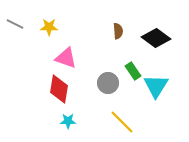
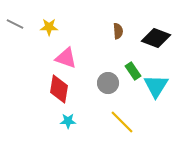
black diamond: rotated 16 degrees counterclockwise
